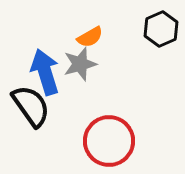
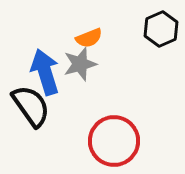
orange semicircle: moved 1 px left, 1 px down; rotated 8 degrees clockwise
red circle: moved 5 px right
